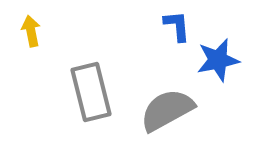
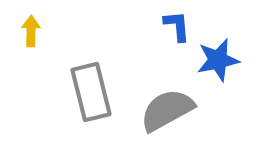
yellow arrow: rotated 12 degrees clockwise
